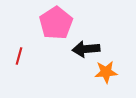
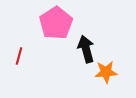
black arrow: rotated 80 degrees clockwise
